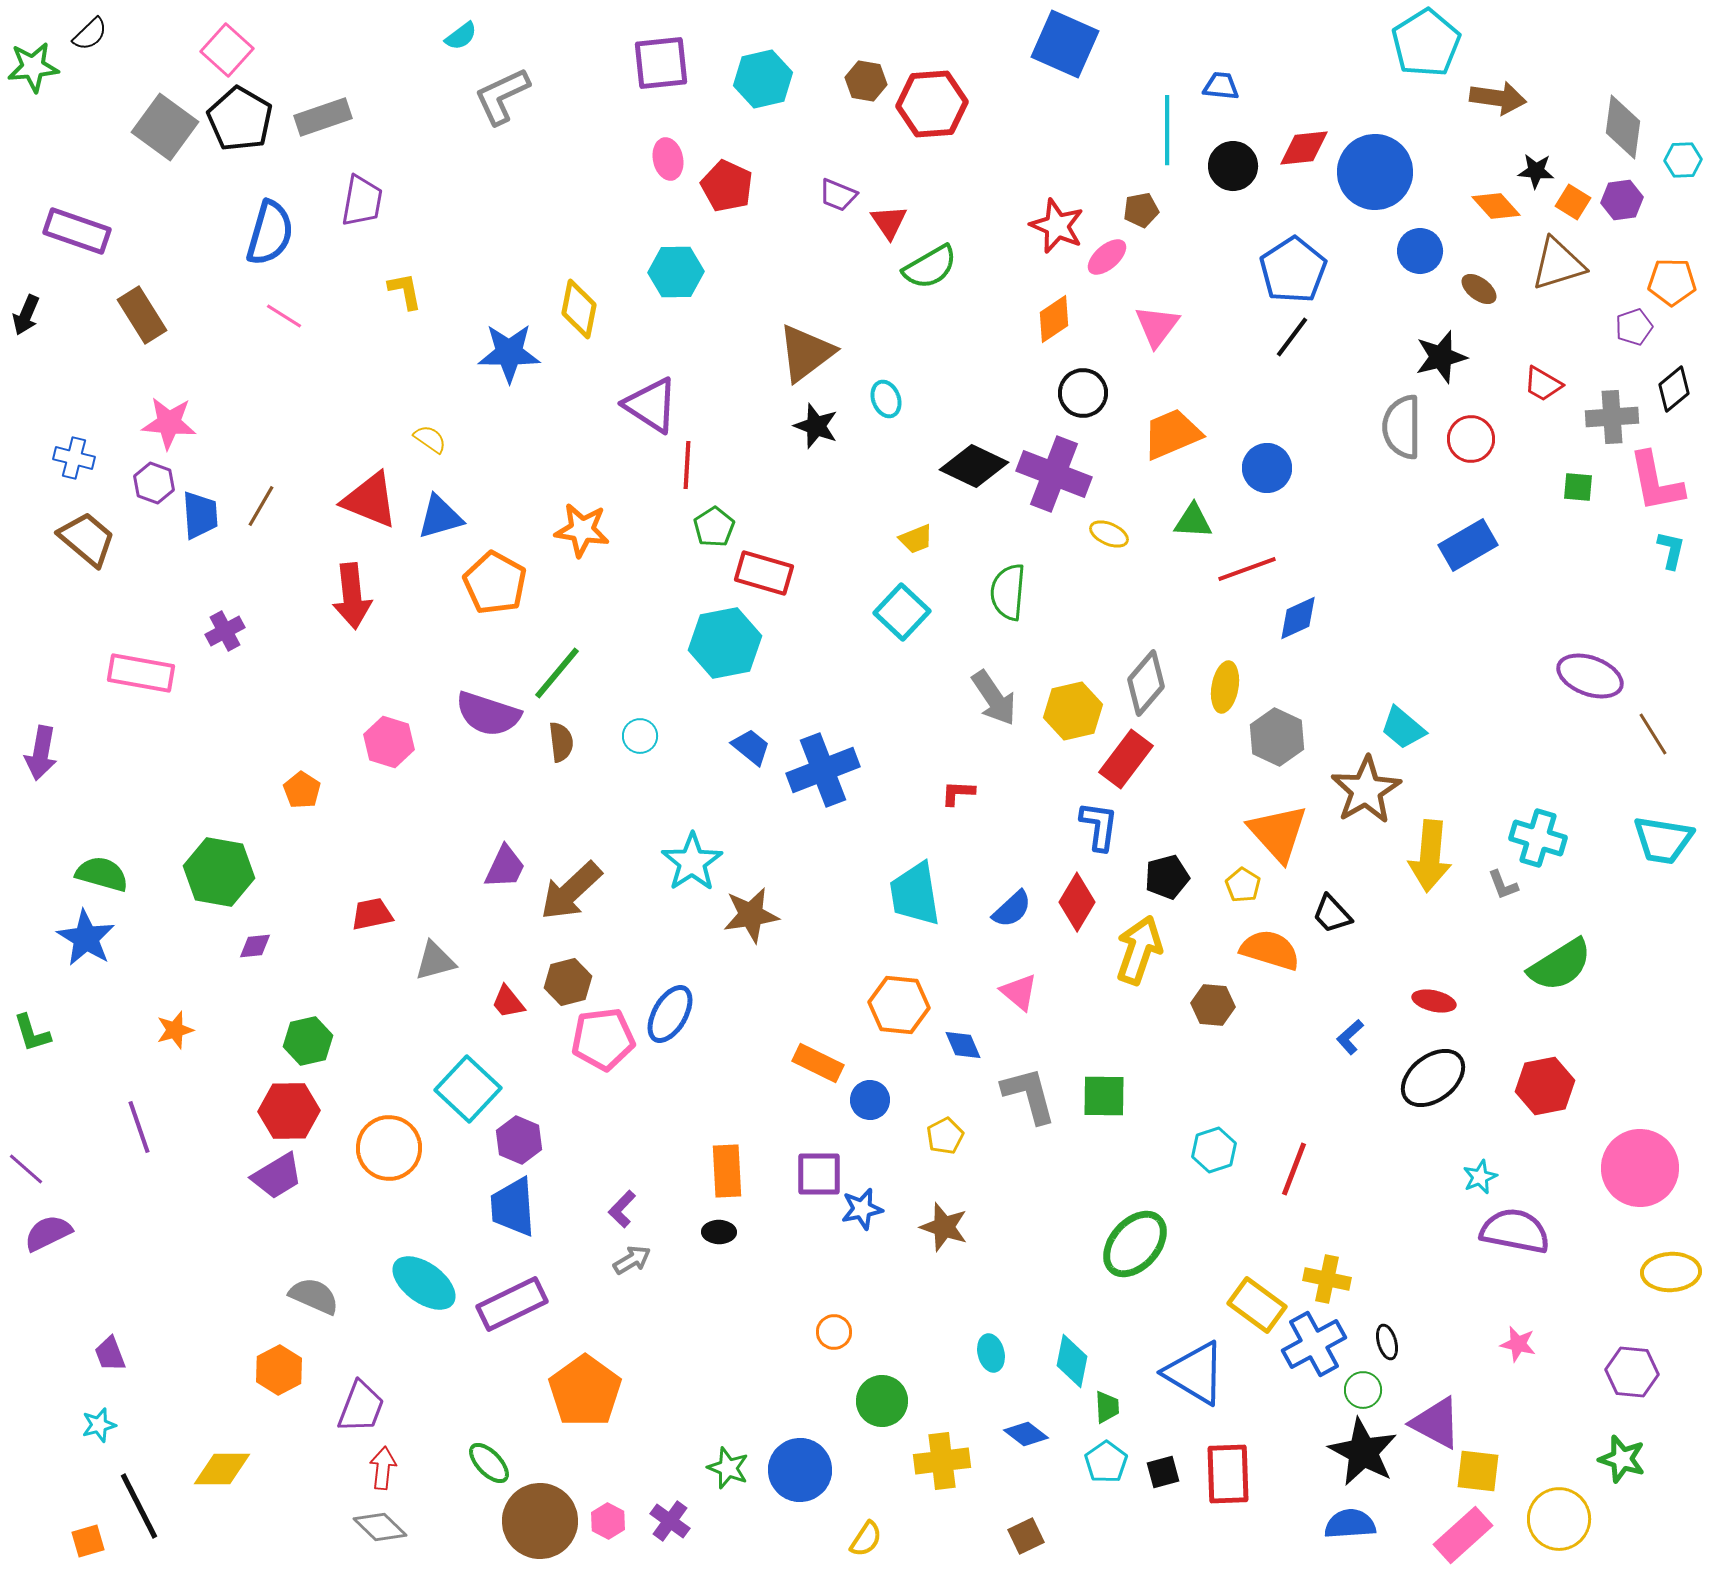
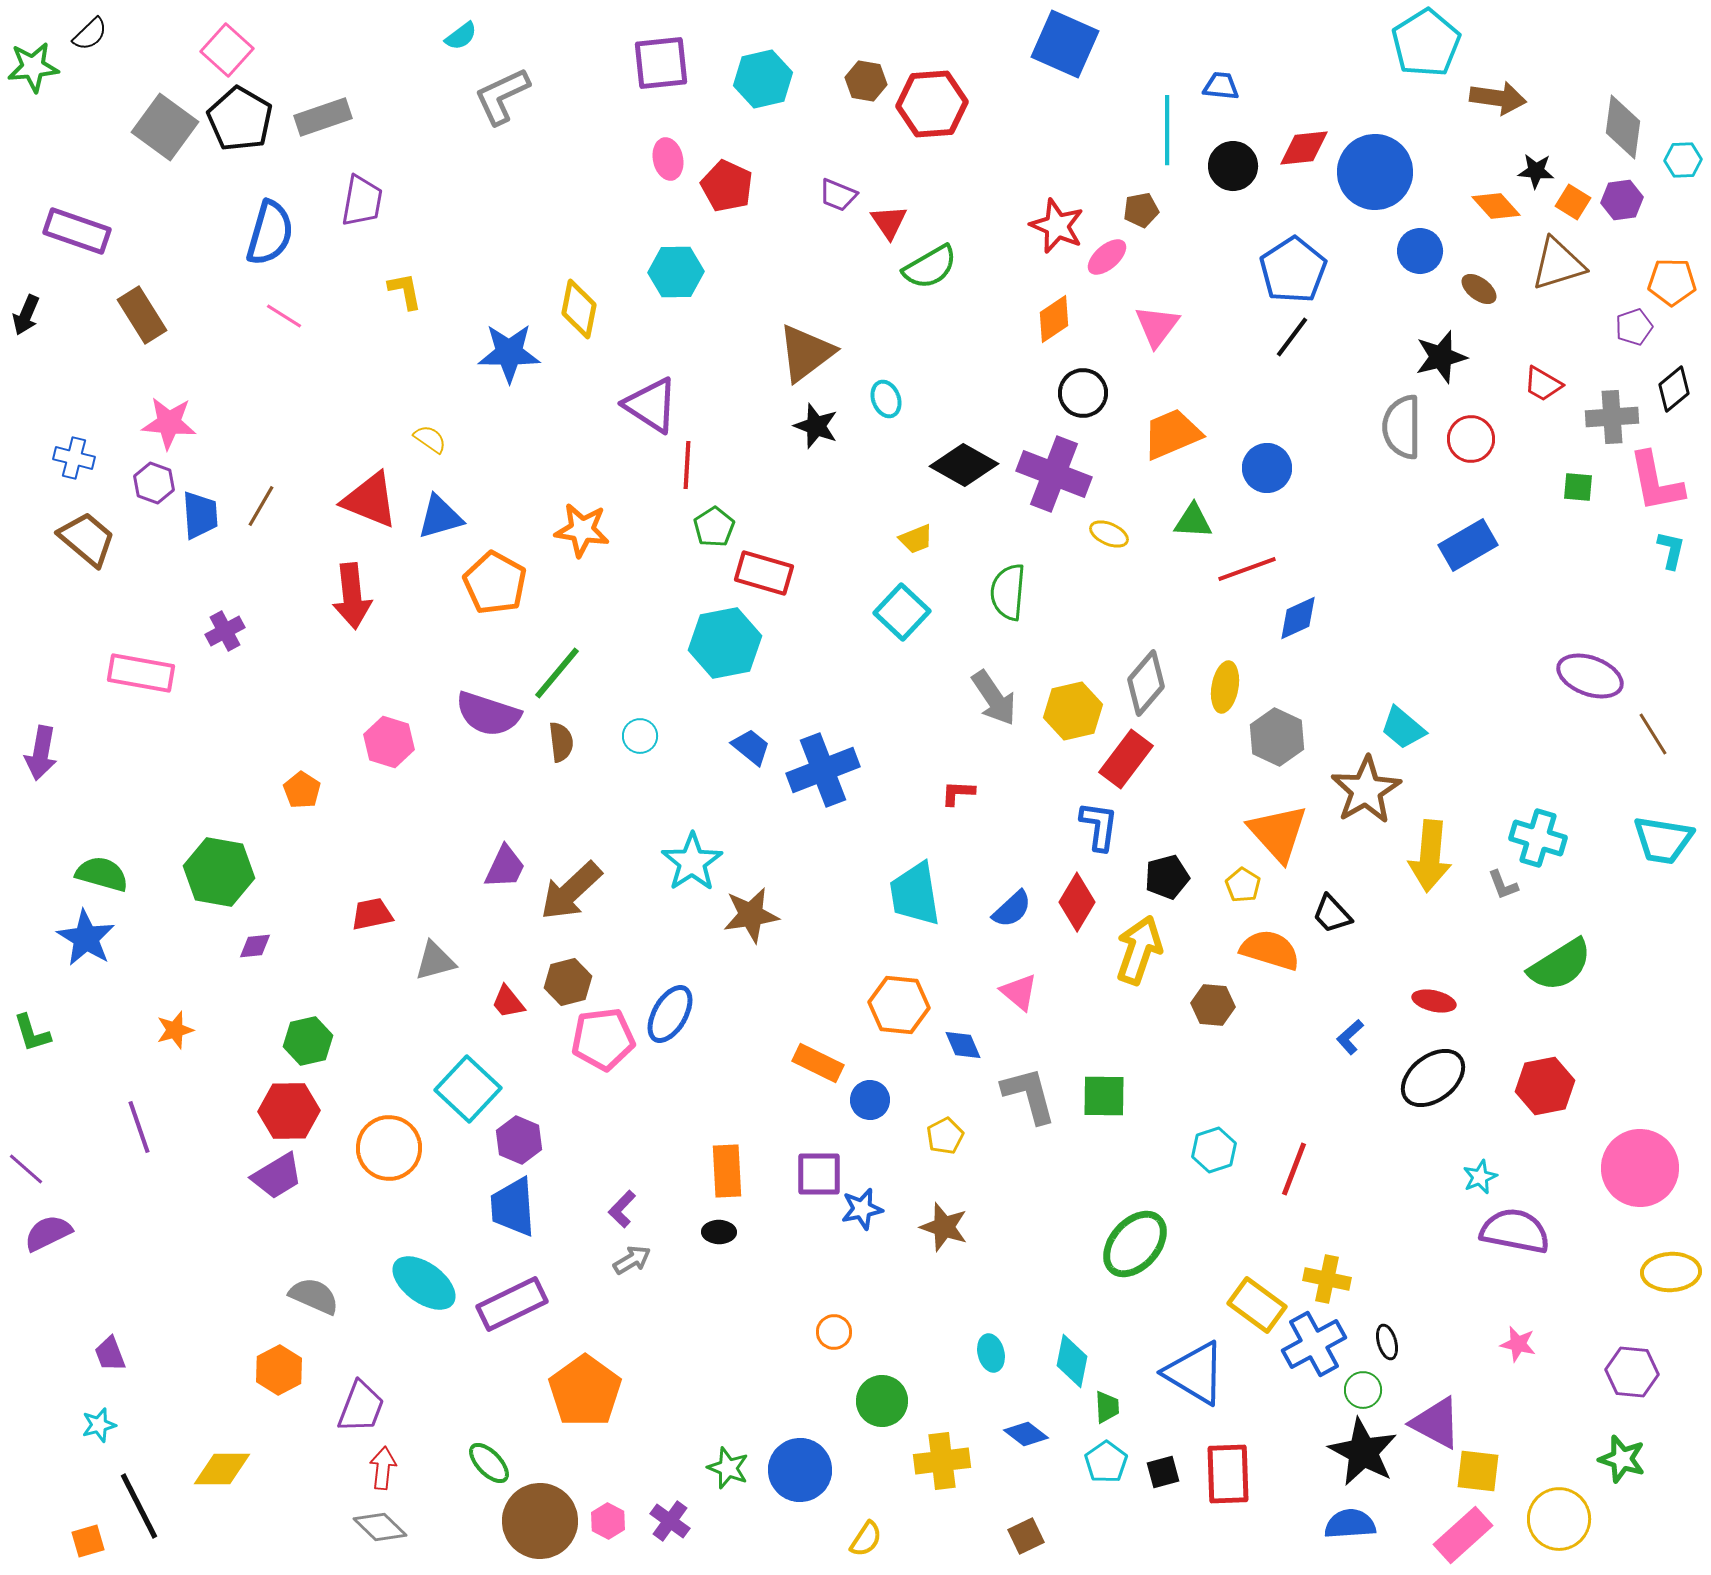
black diamond at (974, 466): moved 10 px left, 1 px up; rotated 4 degrees clockwise
